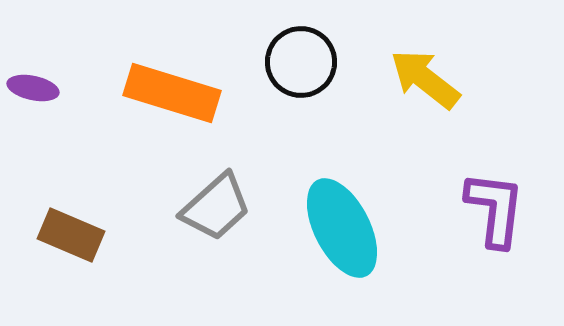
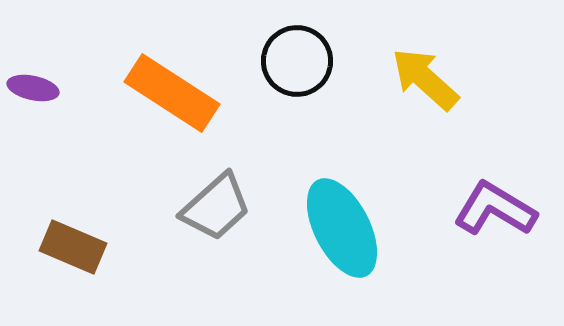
black circle: moved 4 px left, 1 px up
yellow arrow: rotated 4 degrees clockwise
orange rectangle: rotated 16 degrees clockwise
purple L-shape: rotated 66 degrees counterclockwise
brown rectangle: moved 2 px right, 12 px down
